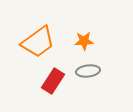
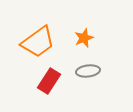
orange star: moved 3 px up; rotated 18 degrees counterclockwise
red rectangle: moved 4 px left
